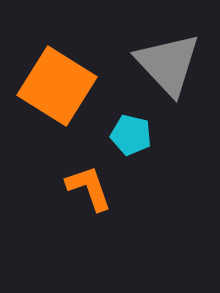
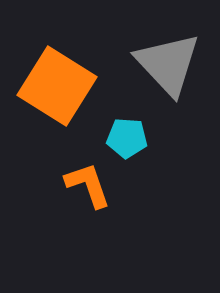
cyan pentagon: moved 4 px left, 3 px down; rotated 9 degrees counterclockwise
orange L-shape: moved 1 px left, 3 px up
